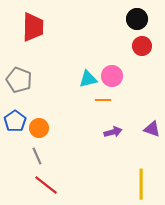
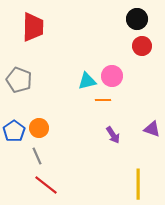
cyan triangle: moved 1 px left, 2 px down
blue pentagon: moved 1 px left, 10 px down
purple arrow: moved 3 px down; rotated 72 degrees clockwise
yellow line: moved 3 px left
